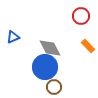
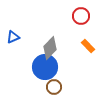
gray diamond: rotated 70 degrees clockwise
